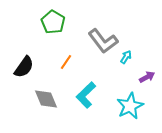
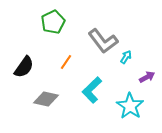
green pentagon: rotated 15 degrees clockwise
cyan L-shape: moved 6 px right, 5 px up
gray diamond: rotated 55 degrees counterclockwise
cyan star: rotated 12 degrees counterclockwise
